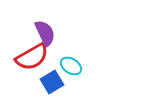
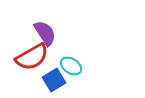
purple semicircle: rotated 8 degrees counterclockwise
blue square: moved 2 px right, 2 px up
